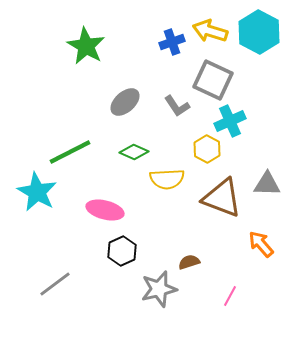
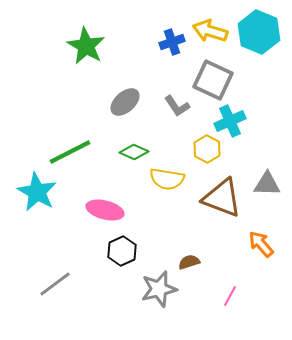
cyan hexagon: rotated 6 degrees counterclockwise
yellow semicircle: rotated 12 degrees clockwise
